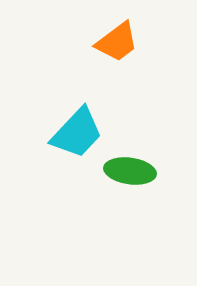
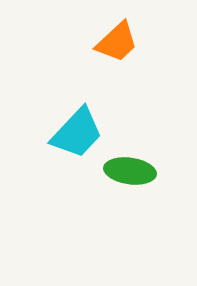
orange trapezoid: rotated 6 degrees counterclockwise
